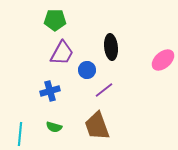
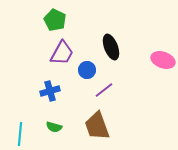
green pentagon: rotated 25 degrees clockwise
black ellipse: rotated 15 degrees counterclockwise
pink ellipse: rotated 60 degrees clockwise
